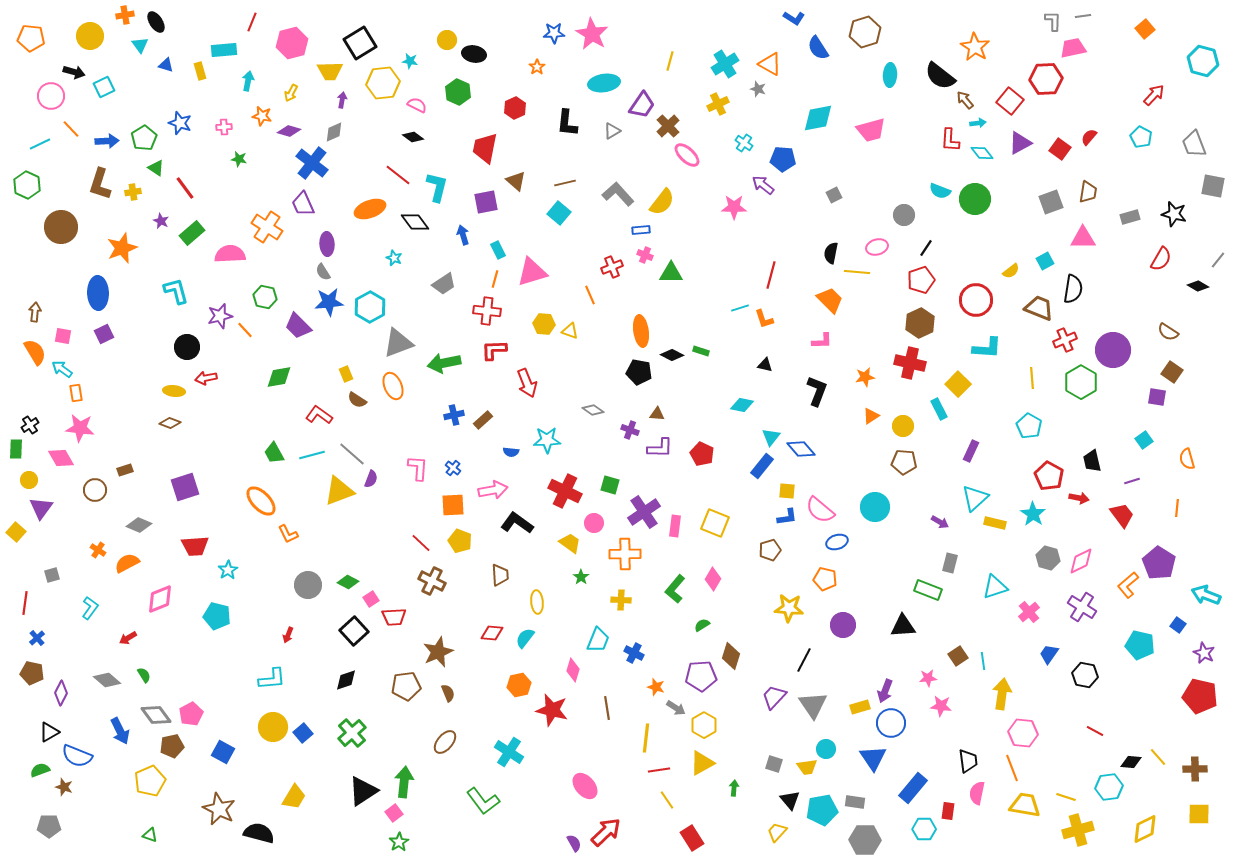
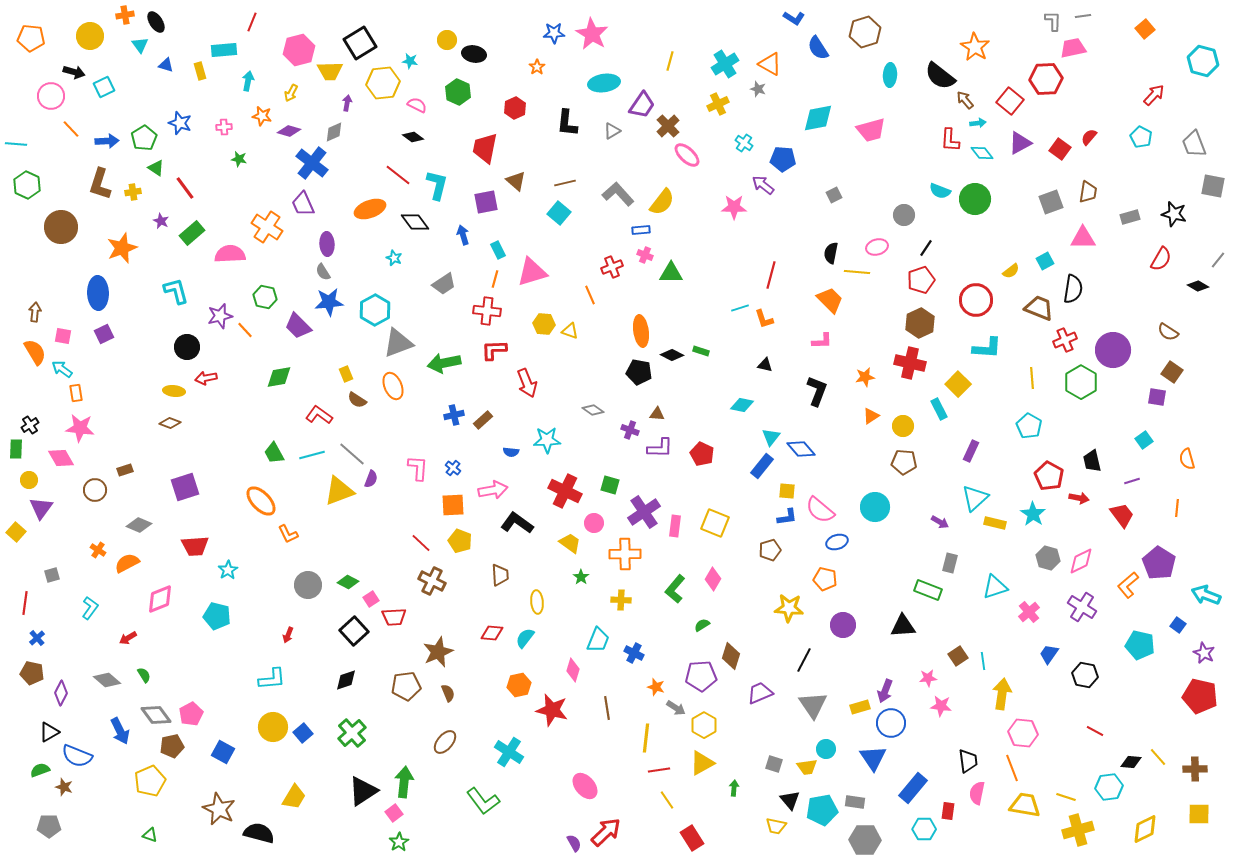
pink hexagon at (292, 43): moved 7 px right, 7 px down
purple arrow at (342, 100): moved 5 px right, 3 px down
cyan line at (40, 144): moved 24 px left; rotated 30 degrees clockwise
cyan L-shape at (437, 187): moved 2 px up
cyan hexagon at (370, 307): moved 5 px right, 3 px down
purple trapezoid at (774, 697): moved 14 px left, 4 px up; rotated 24 degrees clockwise
yellow trapezoid at (777, 832): moved 1 px left, 6 px up; rotated 120 degrees counterclockwise
